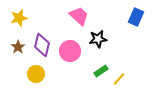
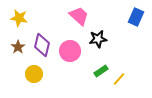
yellow star: rotated 24 degrees clockwise
yellow circle: moved 2 px left
